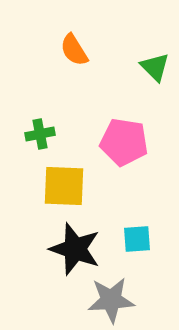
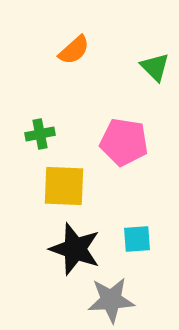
orange semicircle: rotated 100 degrees counterclockwise
